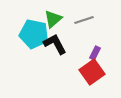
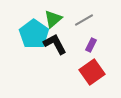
gray line: rotated 12 degrees counterclockwise
cyan pentagon: rotated 24 degrees clockwise
purple rectangle: moved 4 px left, 8 px up
